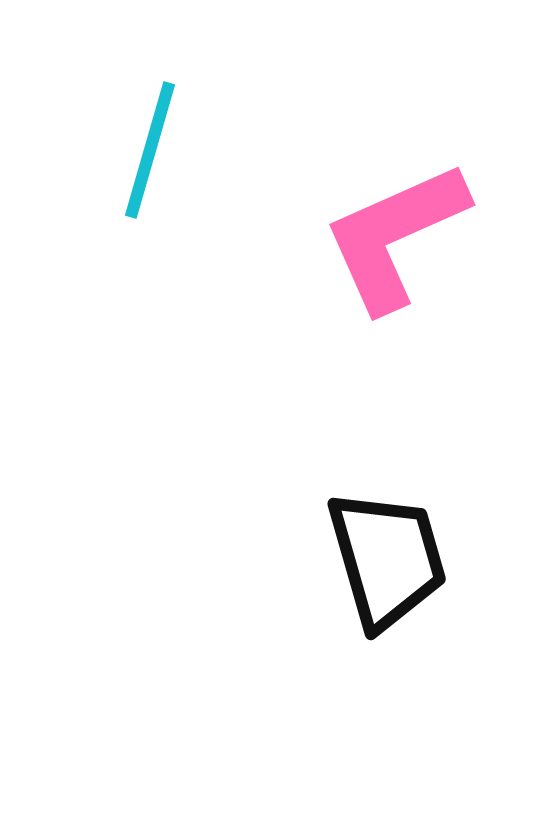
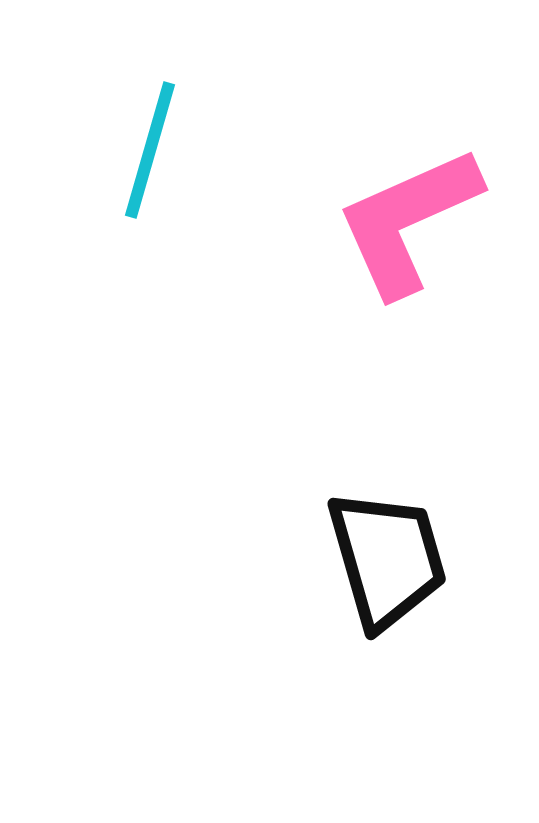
pink L-shape: moved 13 px right, 15 px up
